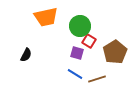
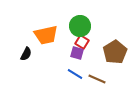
orange trapezoid: moved 18 px down
red square: moved 7 px left, 1 px down
black semicircle: moved 1 px up
brown line: rotated 42 degrees clockwise
